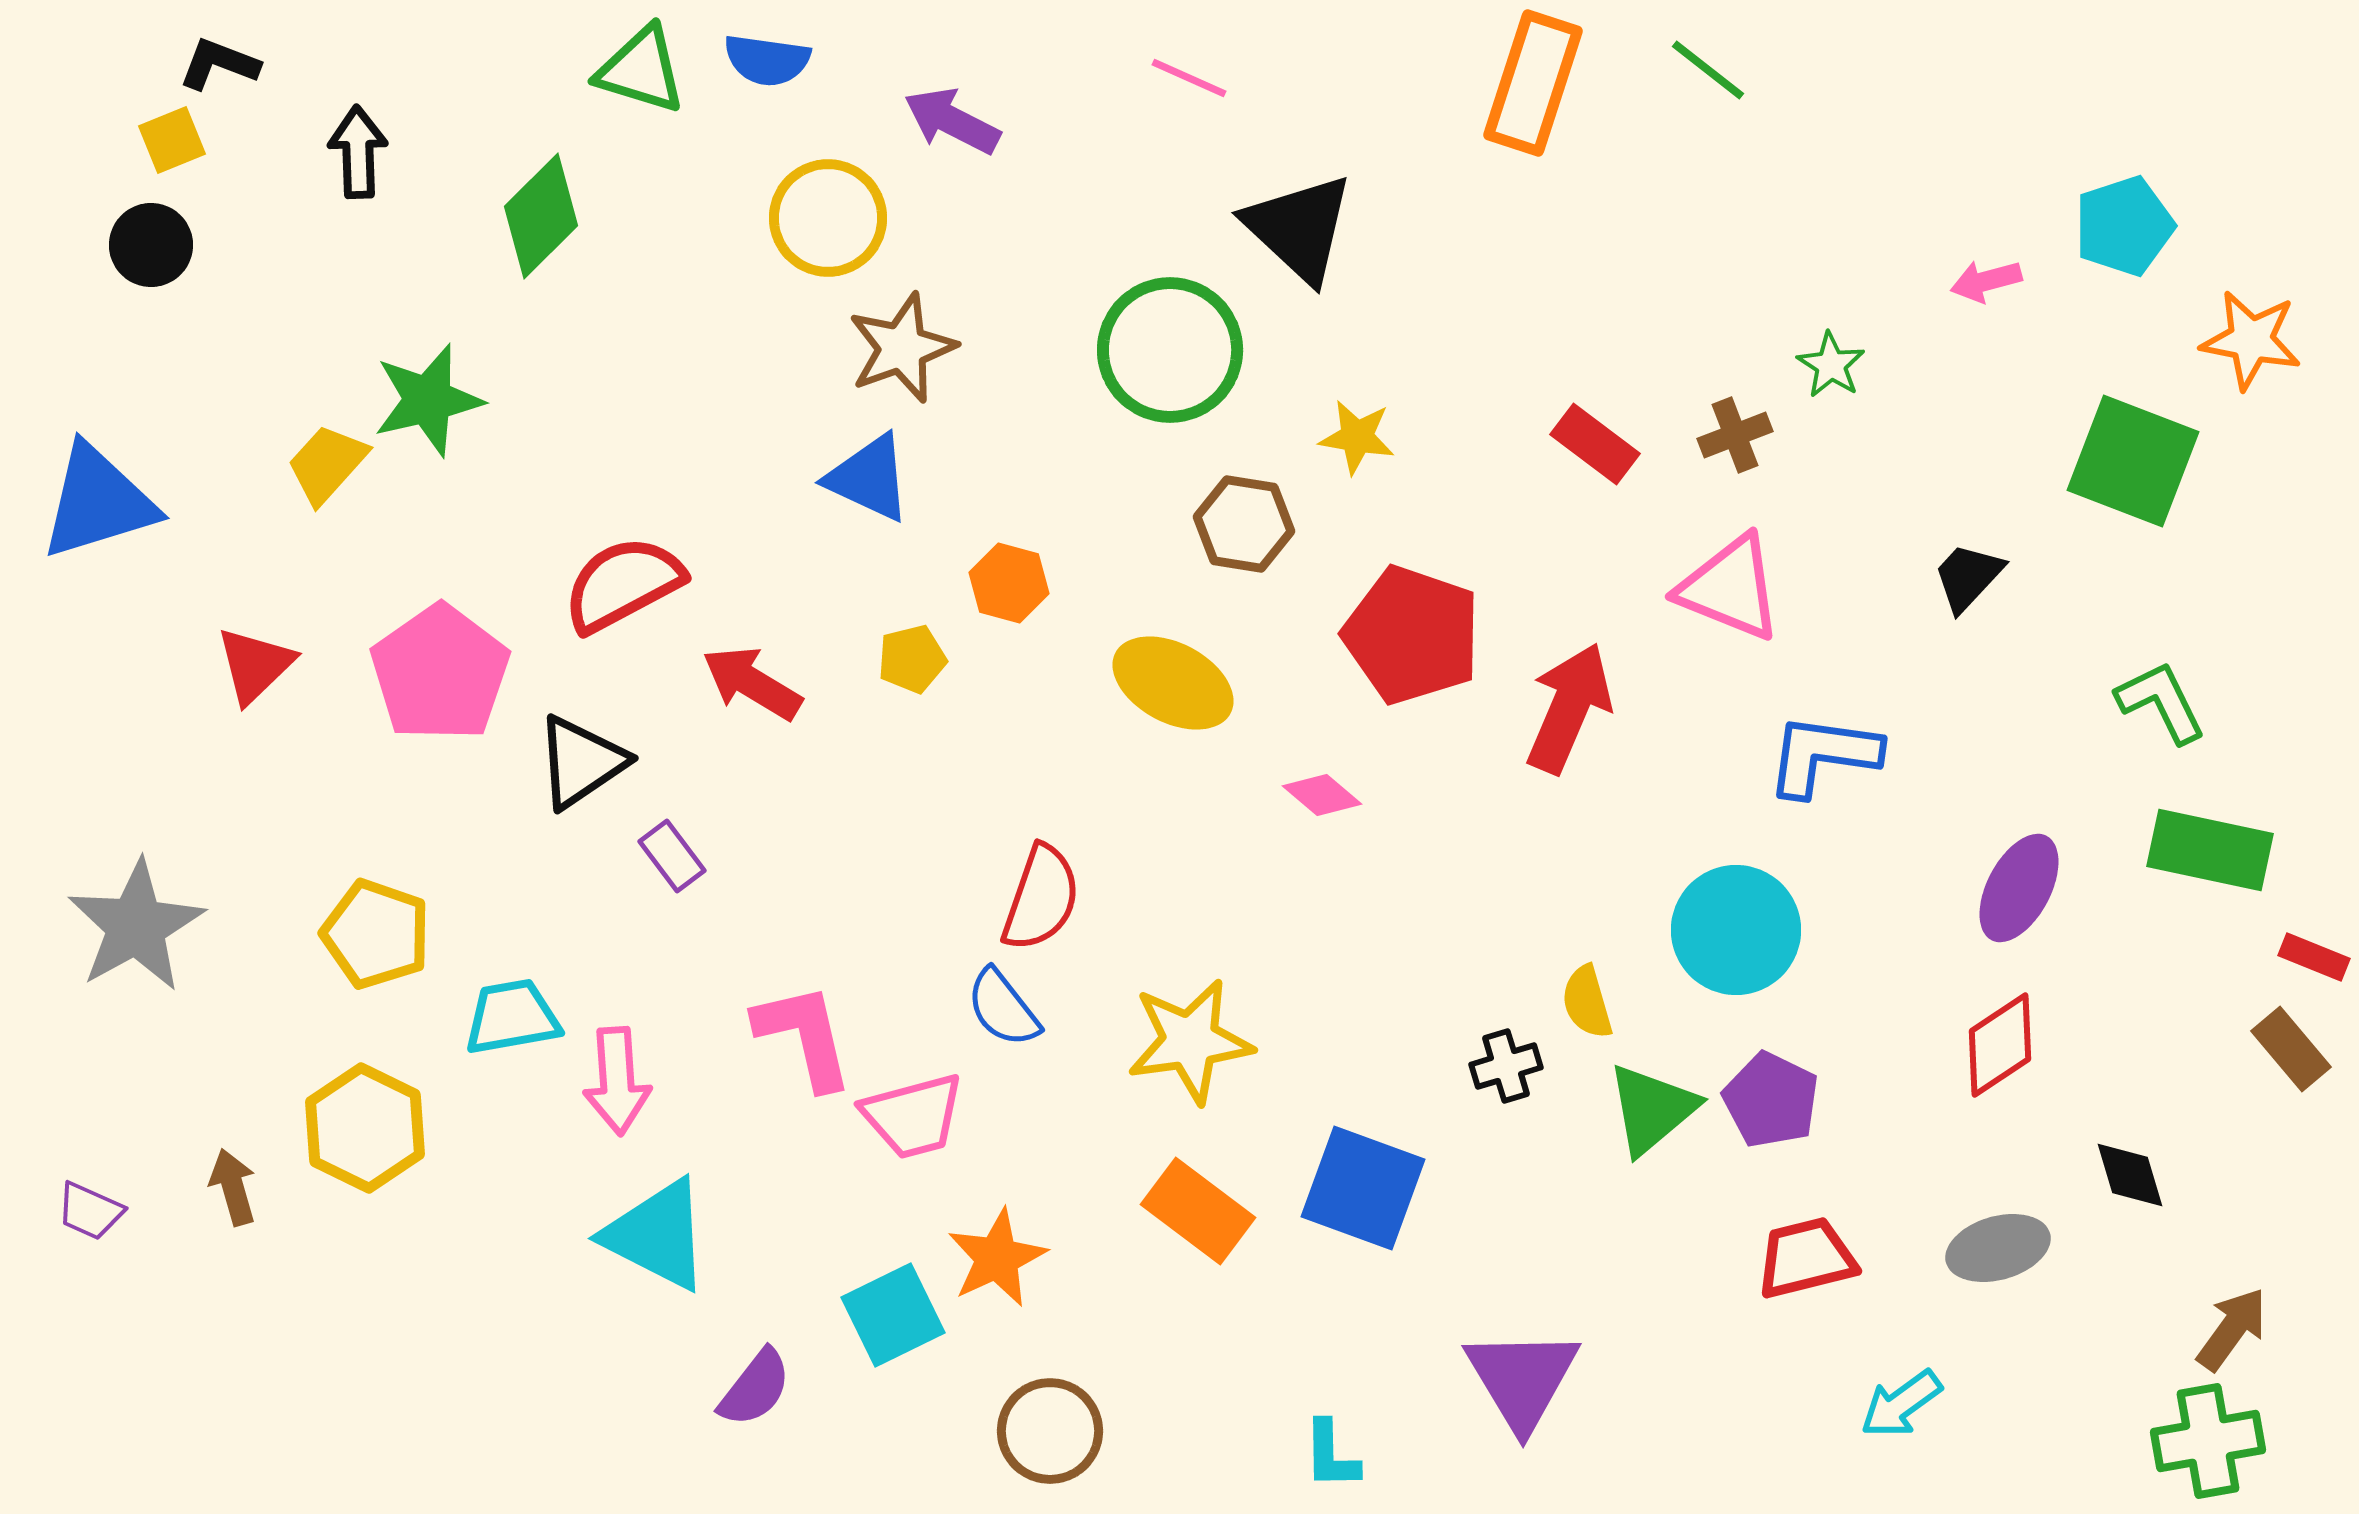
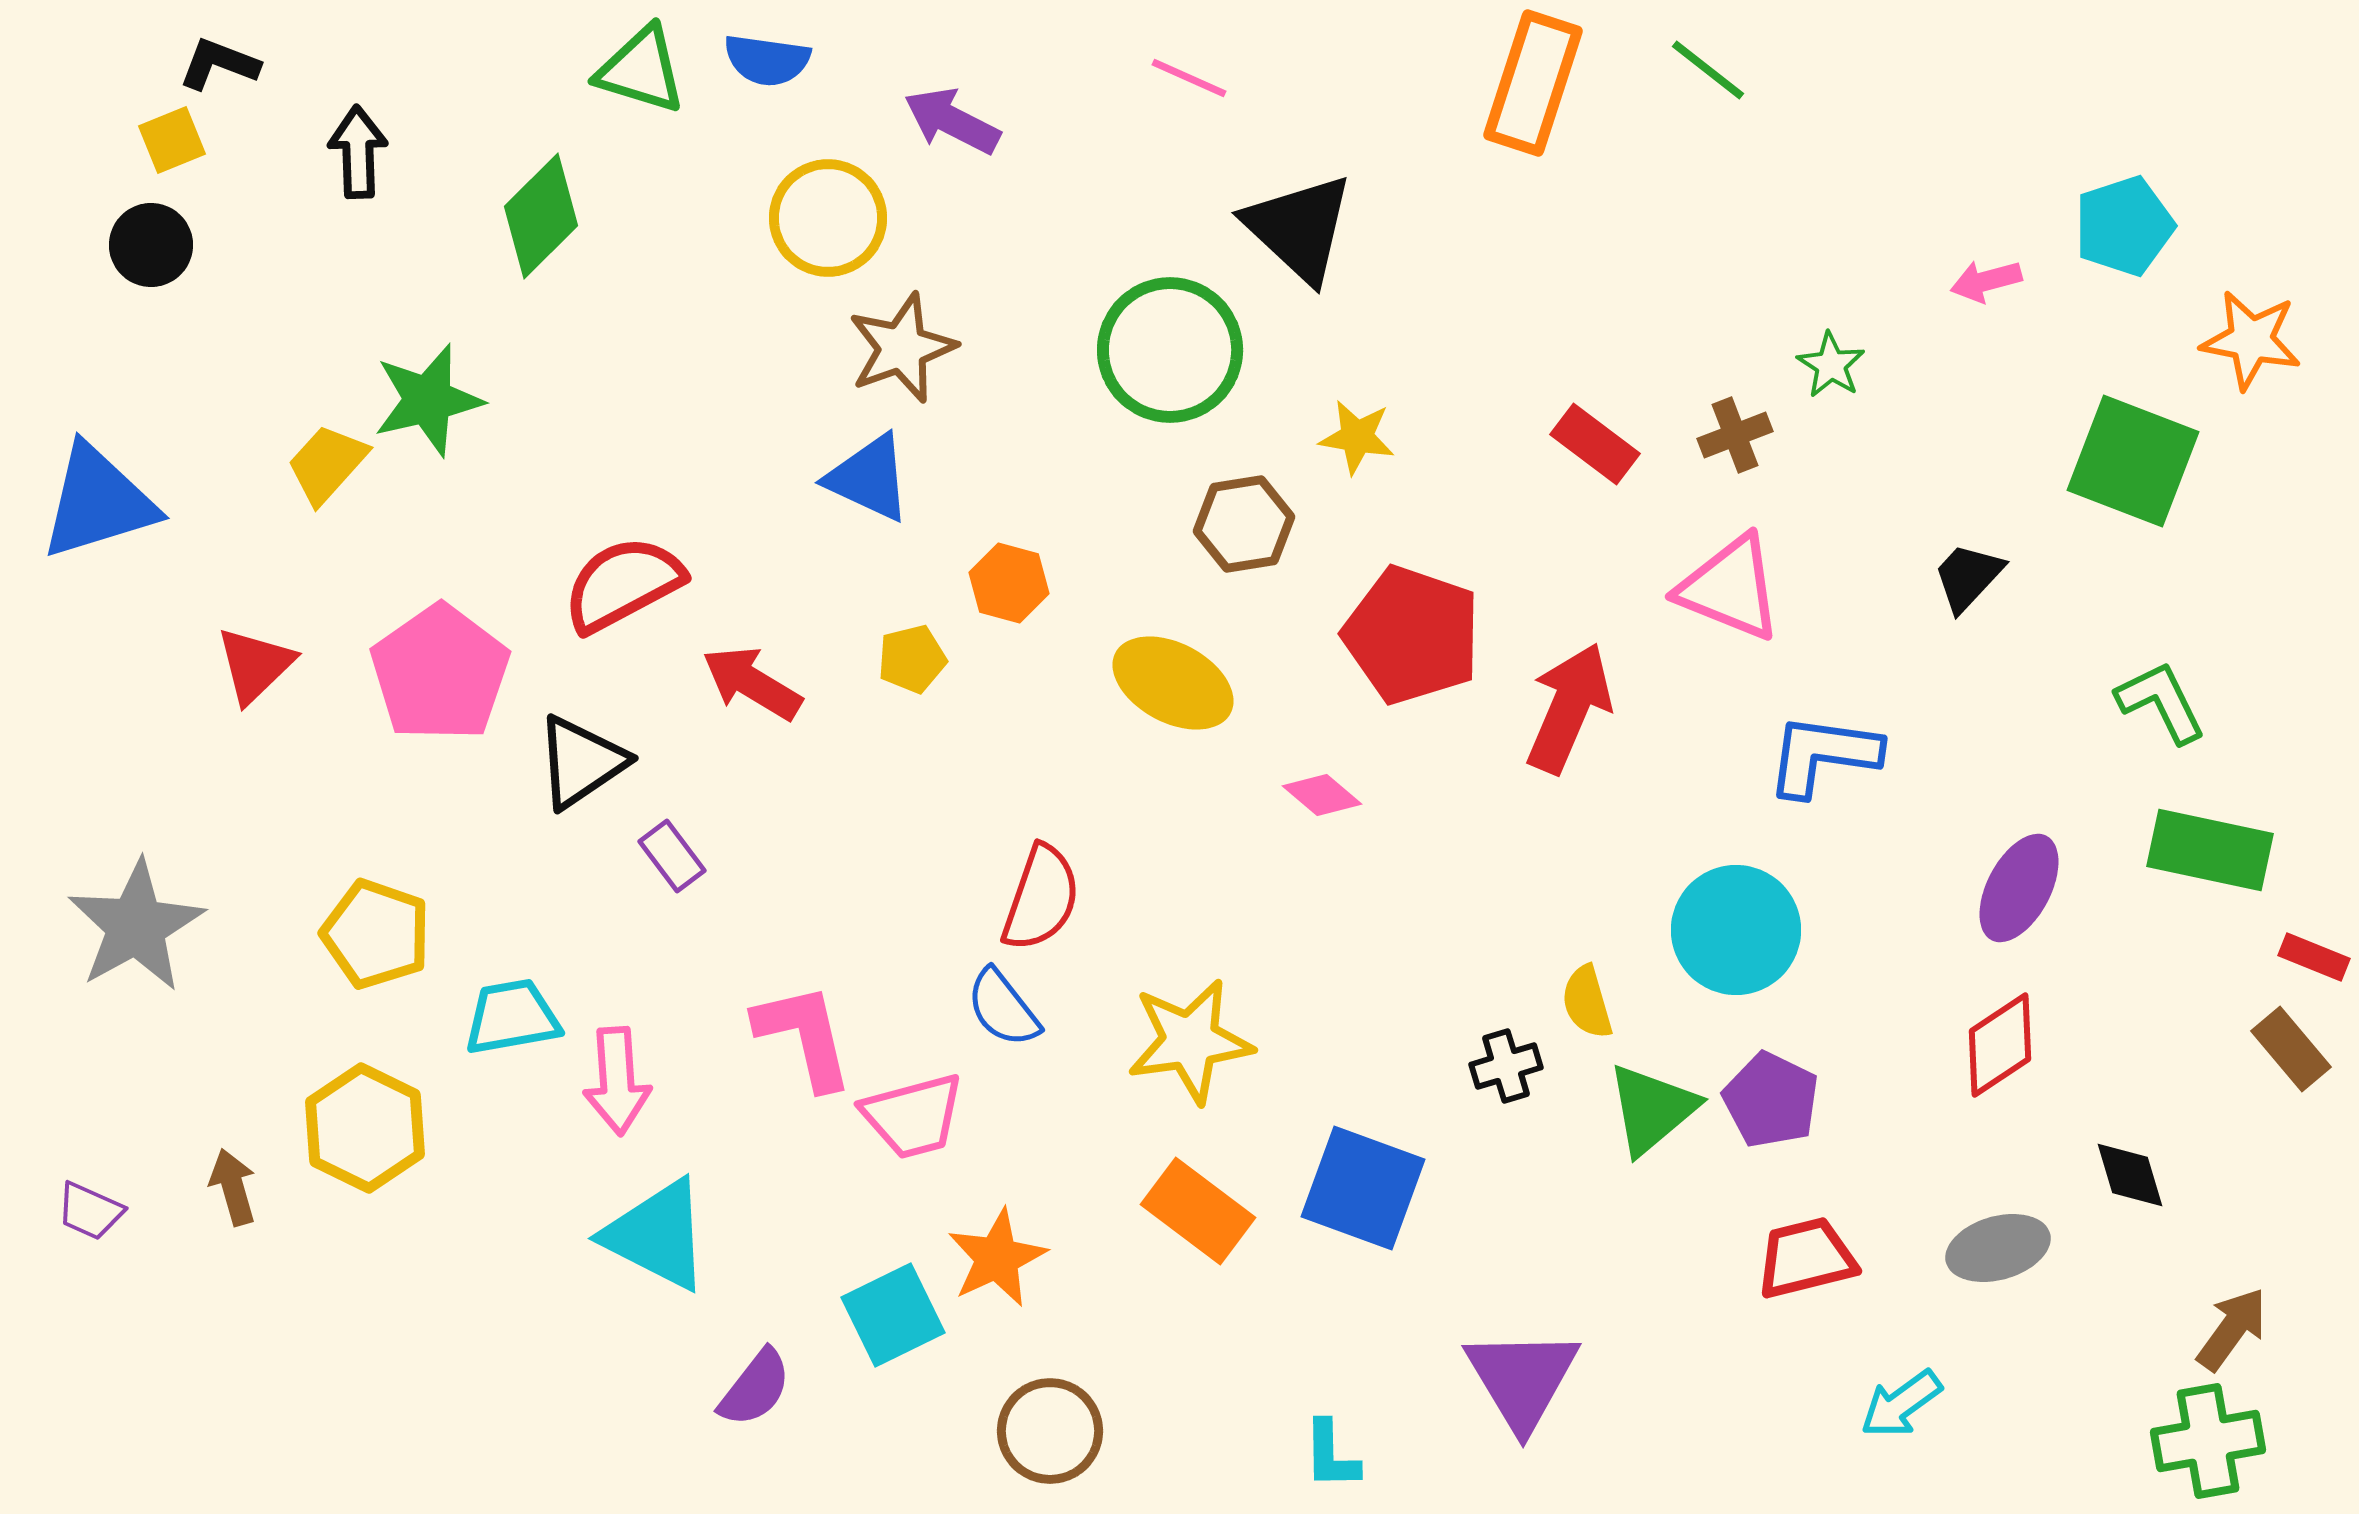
brown hexagon at (1244, 524): rotated 18 degrees counterclockwise
